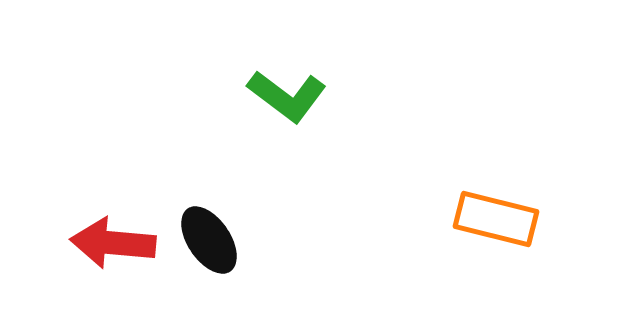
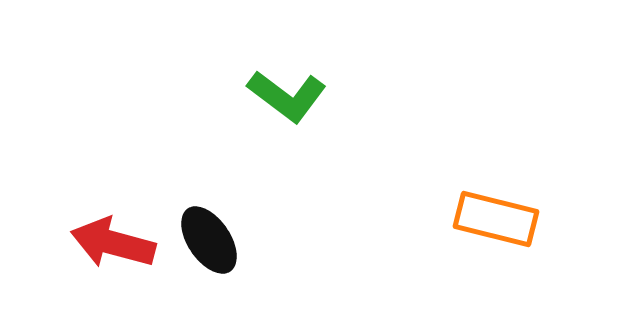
red arrow: rotated 10 degrees clockwise
